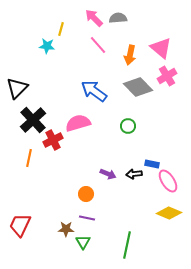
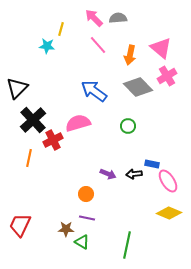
green triangle: moved 1 px left; rotated 28 degrees counterclockwise
